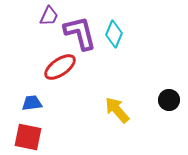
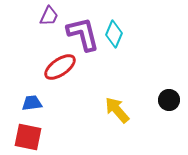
purple L-shape: moved 3 px right, 1 px down
